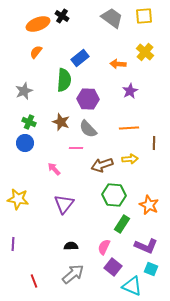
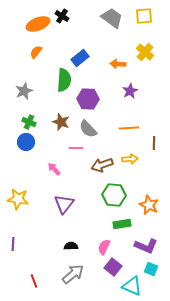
blue circle: moved 1 px right, 1 px up
green rectangle: rotated 48 degrees clockwise
